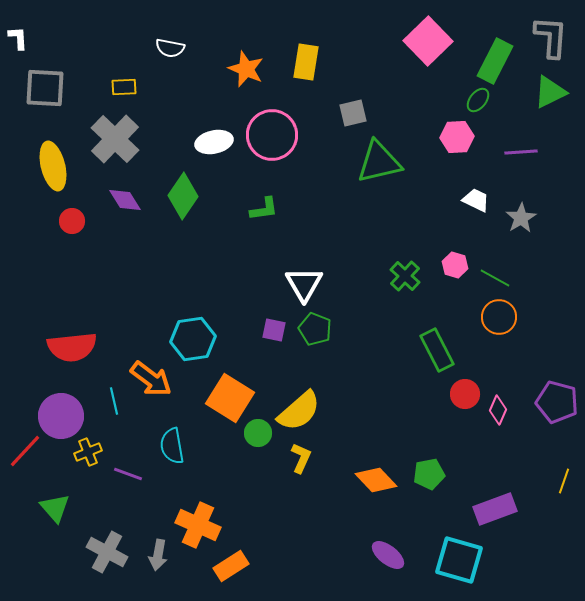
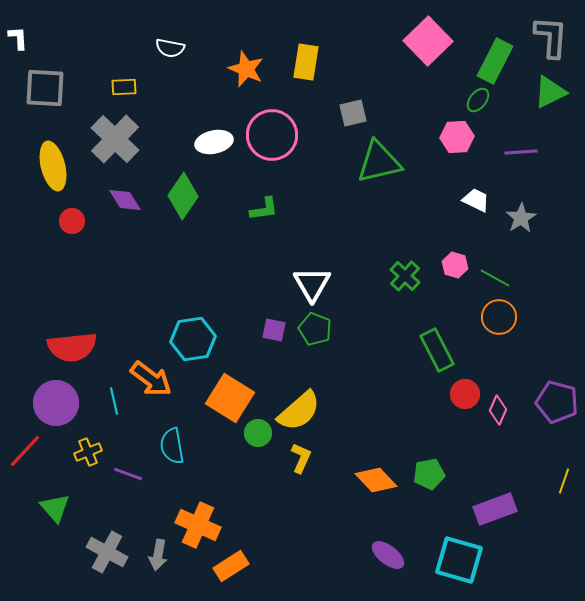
white triangle at (304, 284): moved 8 px right
purple circle at (61, 416): moved 5 px left, 13 px up
